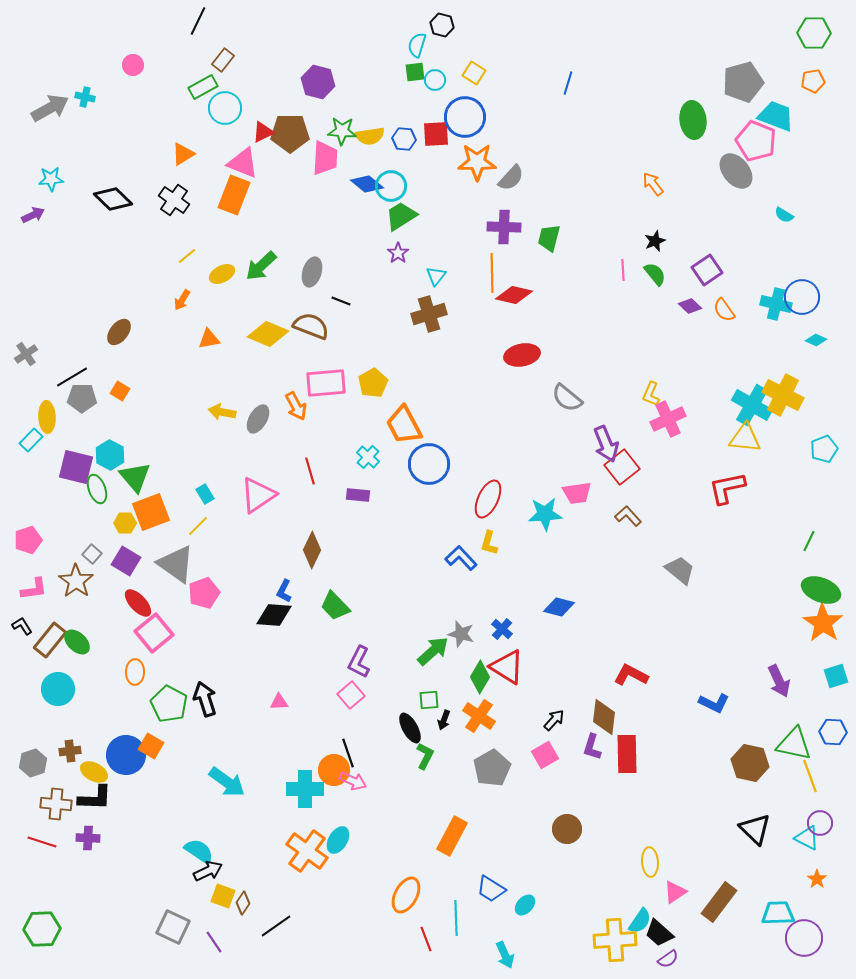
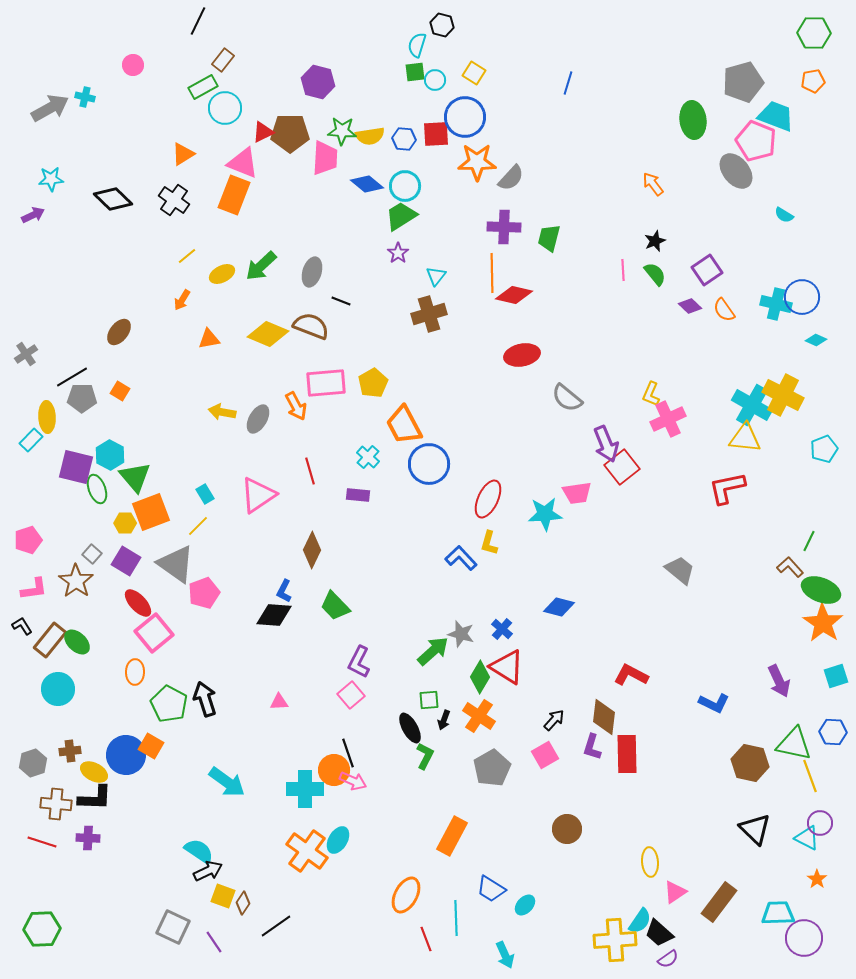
cyan circle at (391, 186): moved 14 px right
brown L-shape at (628, 516): moved 162 px right, 51 px down
